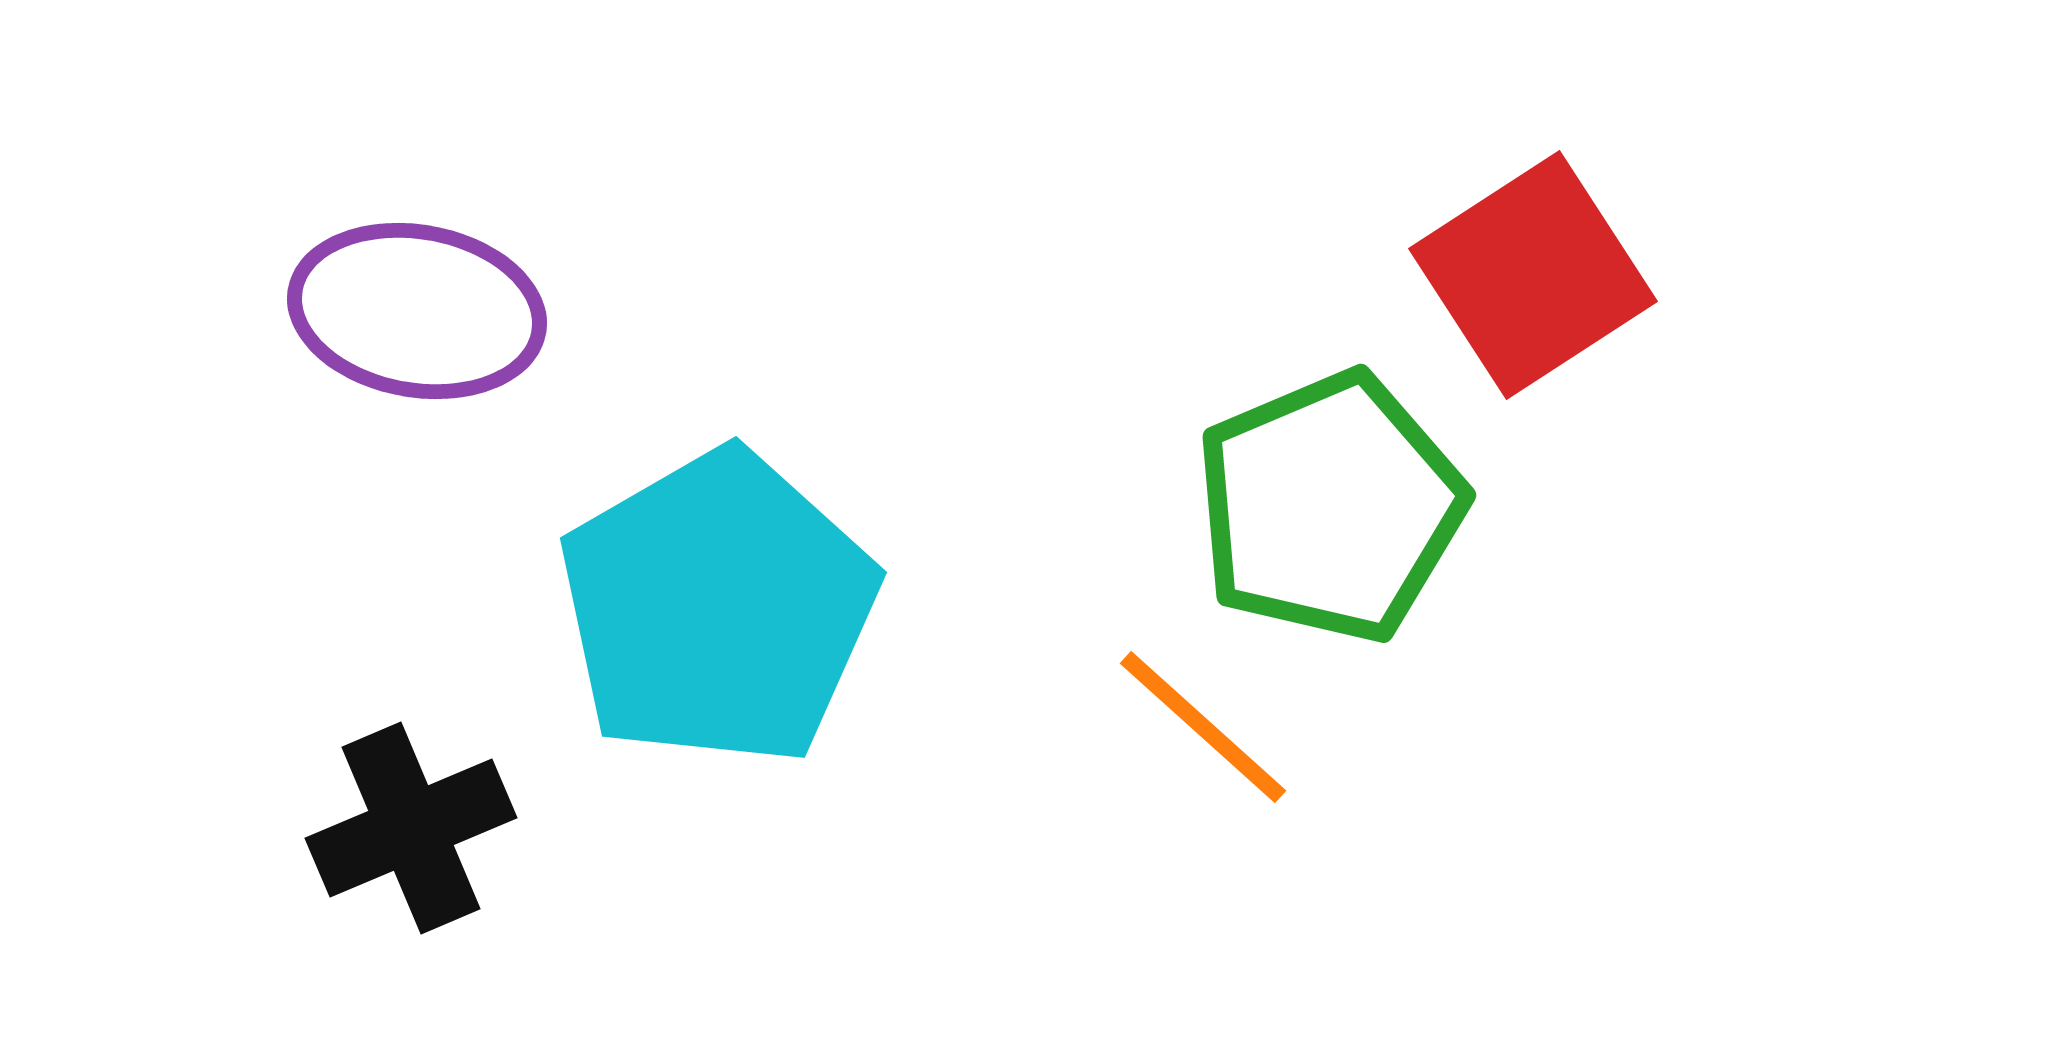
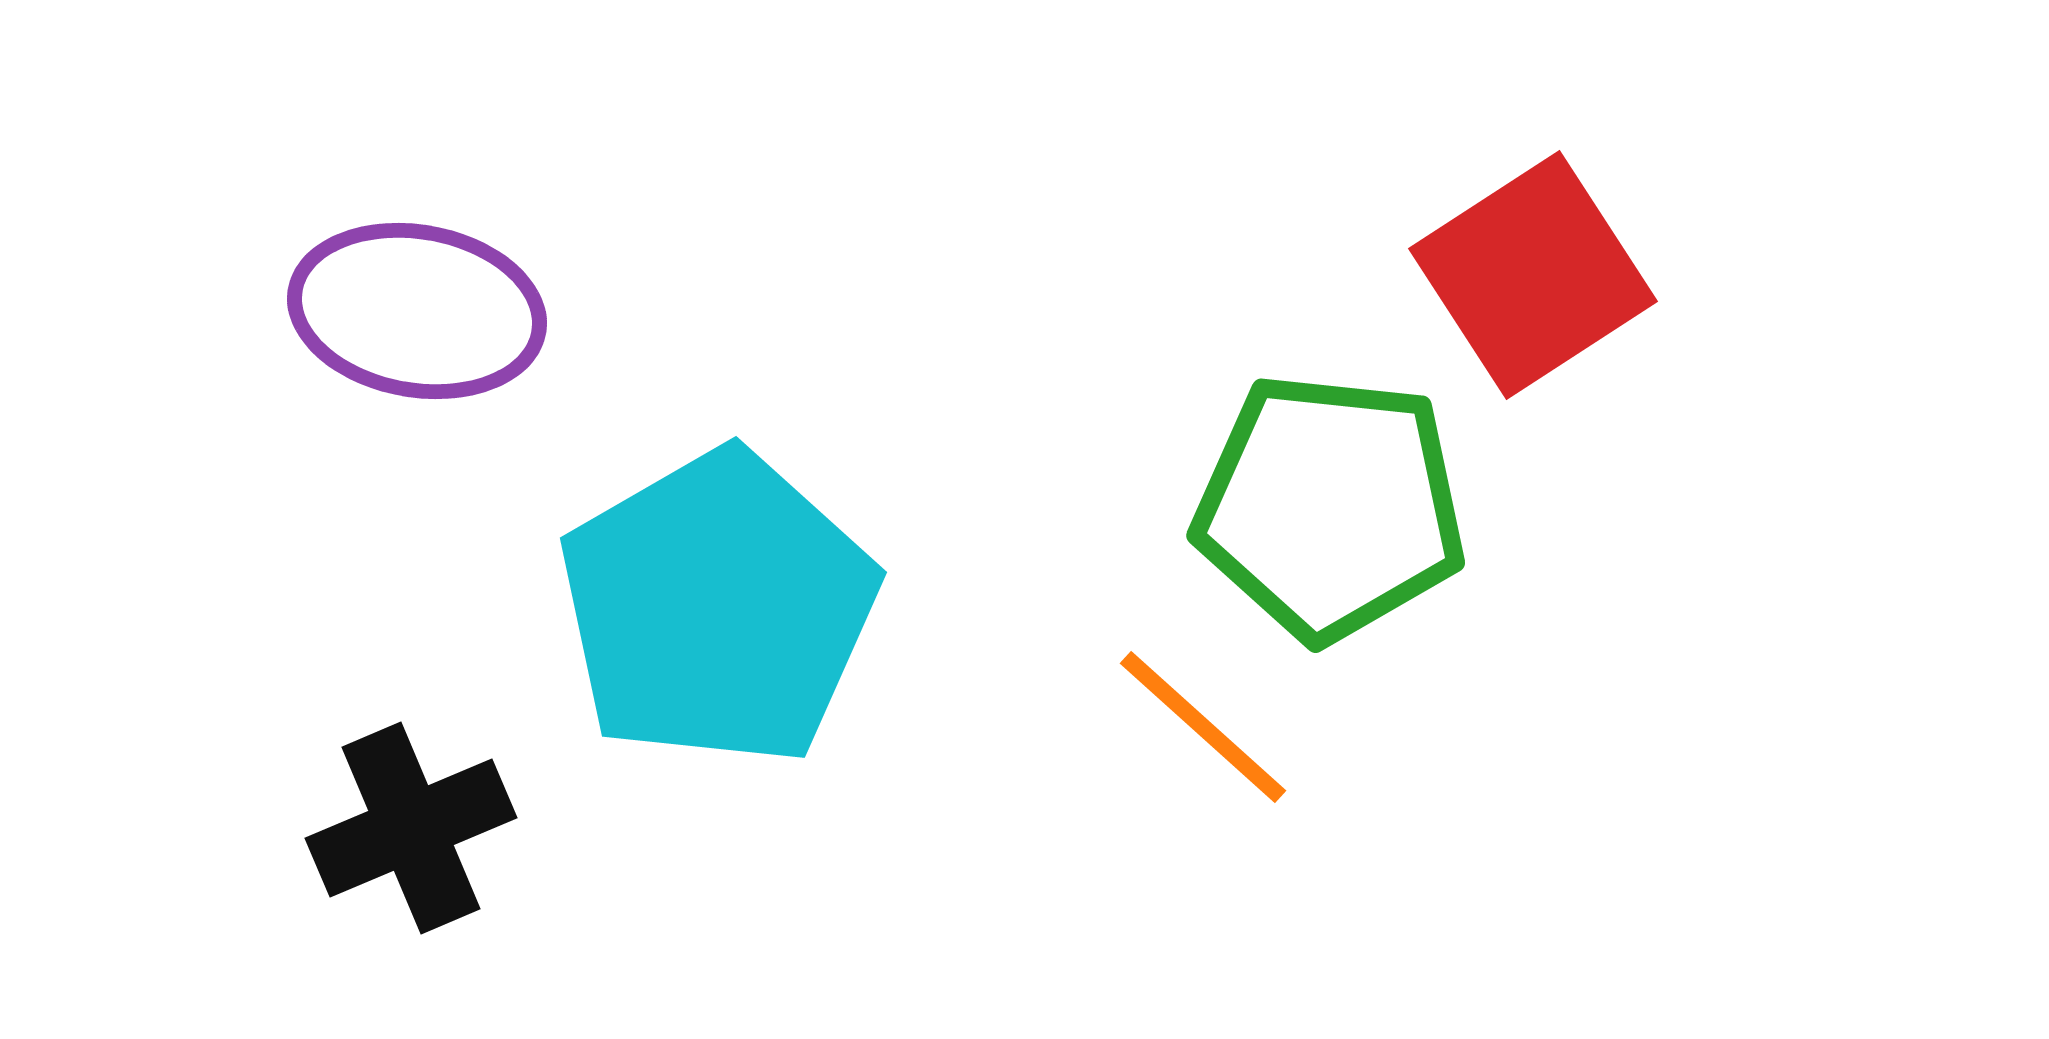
green pentagon: rotated 29 degrees clockwise
